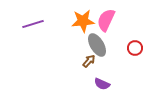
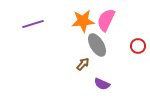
red circle: moved 3 px right, 2 px up
brown arrow: moved 6 px left, 3 px down
